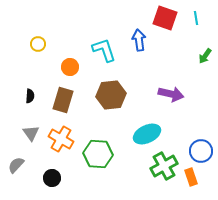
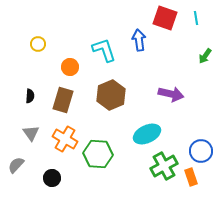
brown hexagon: rotated 16 degrees counterclockwise
orange cross: moved 4 px right
